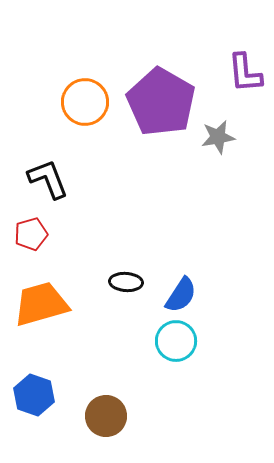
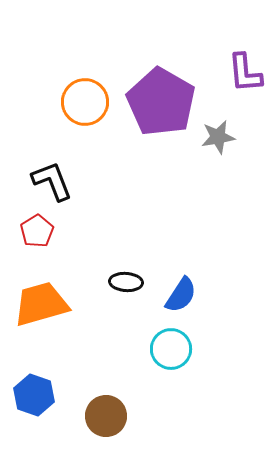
black L-shape: moved 4 px right, 2 px down
red pentagon: moved 6 px right, 3 px up; rotated 16 degrees counterclockwise
cyan circle: moved 5 px left, 8 px down
